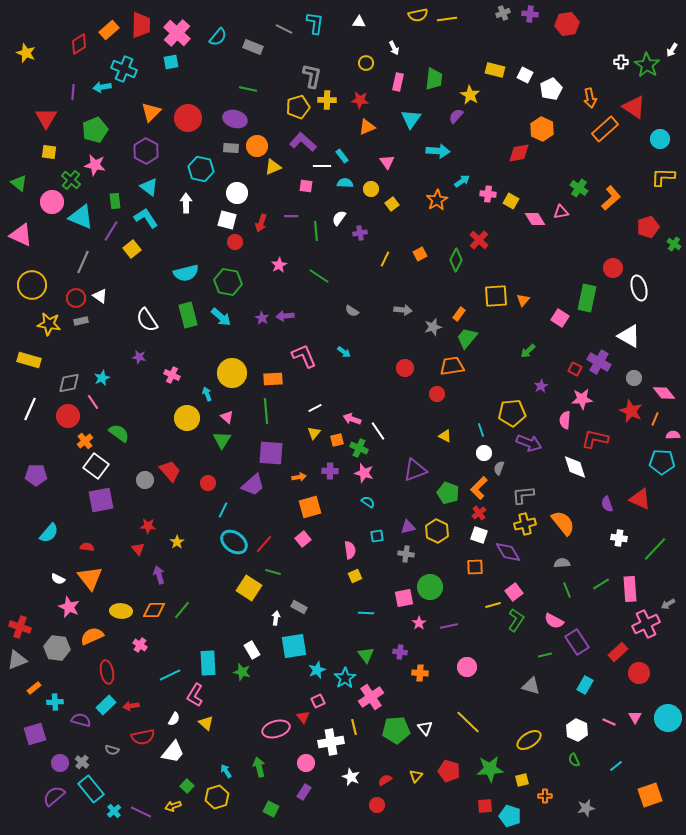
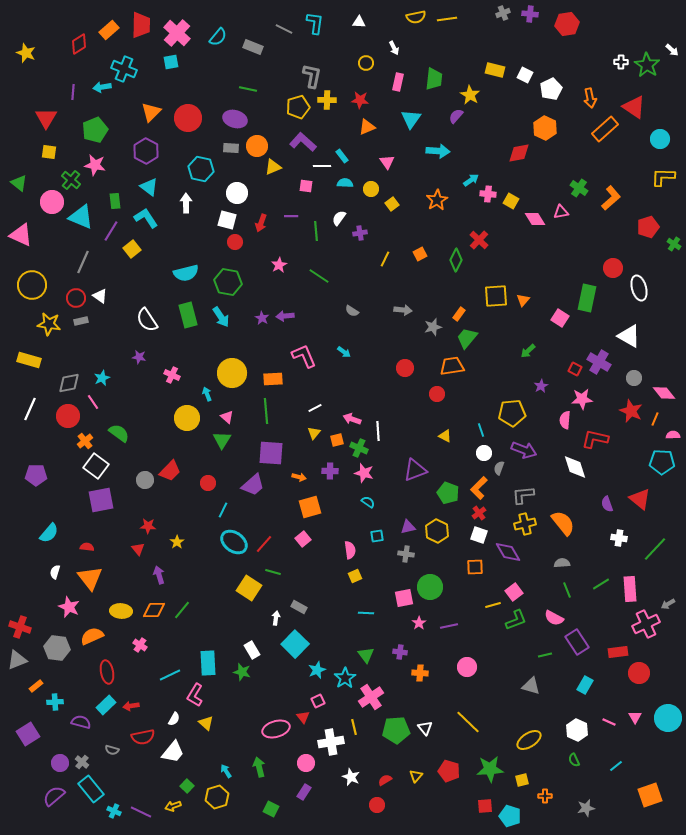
yellow semicircle at (418, 15): moved 2 px left, 2 px down
white arrow at (672, 50): rotated 80 degrees counterclockwise
orange hexagon at (542, 129): moved 3 px right, 1 px up
cyan arrow at (462, 181): moved 9 px right, 1 px up
cyan arrow at (221, 317): rotated 15 degrees clockwise
white line at (378, 431): rotated 30 degrees clockwise
purple arrow at (529, 443): moved 5 px left, 7 px down
red trapezoid at (170, 471): rotated 85 degrees clockwise
orange arrow at (299, 477): rotated 24 degrees clockwise
red triangle at (640, 499): rotated 15 degrees clockwise
white semicircle at (58, 579): moved 3 px left, 7 px up; rotated 80 degrees clockwise
green L-shape at (516, 620): rotated 35 degrees clockwise
pink semicircle at (554, 621): moved 3 px up
cyan square at (294, 646): moved 1 px right, 2 px up; rotated 36 degrees counterclockwise
red rectangle at (618, 652): rotated 36 degrees clockwise
orange rectangle at (34, 688): moved 2 px right, 2 px up
purple semicircle at (81, 720): moved 2 px down
purple square at (35, 734): moved 7 px left; rotated 15 degrees counterclockwise
cyan cross at (114, 811): rotated 24 degrees counterclockwise
